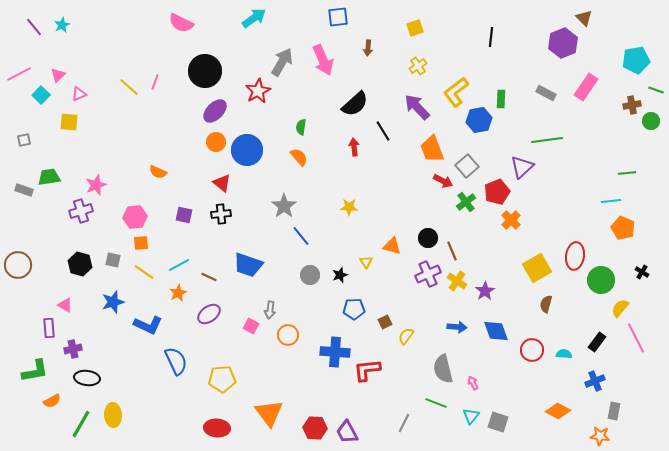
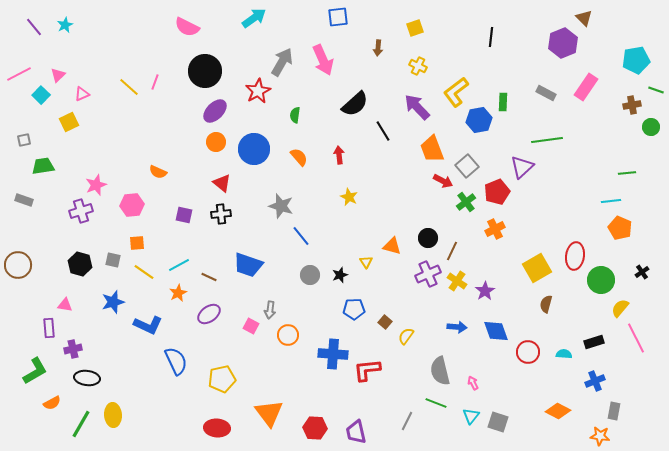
pink semicircle at (181, 23): moved 6 px right, 4 px down
cyan star at (62, 25): moved 3 px right
brown arrow at (368, 48): moved 10 px right
yellow cross at (418, 66): rotated 30 degrees counterclockwise
pink triangle at (79, 94): moved 3 px right
green rectangle at (501, 99): moved 2 px right, 3 px down
green circle at (651, 121): moved 6 px down
yellow square at (69, 122): rotated 30 degrees counterclockwise
green semicircle at (301, 127): moved 6 px left, 12 px up
red arrow at (354, 147): moved 15 px left, 8 px down
blue circle at (247, 150): moved 7 px right, 1 px up
green trapezoid at (49, 177): moved 6 px left, 11 px up
gray rectangle at (24, 190): moved 10 px down
gray star at (284, 206): moved 3 px left; rotated 20 degrees counterclockwise
yellow star at (349, 207): moved 10 px up; rotated 24 degrees clockwise
pink hexagon at (135, 217): moved 3 px left, 12 px up
orange cross at (511, 220): moved 16 px left, 9 px down; rotated 18 degrees clockwise
orange pentagon at (623, 228): moved 3 px left
orange square at (141, 243): moved 4 px left
brown line at (452, 251): rotated 48 degrees clockwise
black cross at (642, 272): rotated 24 degrees clockwise
pink triangle at (65, 305): rotated 21 degrees counterclockwise
brown square at (385, 322): rotated 24 degrees counterclockwise
black rectangle at (597, 342): moved 3 px left; rotated 36 degrees clockwise
red circle at (532, 350): moved 4 px left, 2 px down
blue cross at (335, 352): moved 2 px left, 2 px down
gray semicircle at (443, 369): moved 3 px left, 2 px down
green L-shape at (35, 371): rotated 20 degrees counterclockwise
yellow pentagon at (222, 379): rotated 8 degrees counterclockwise
orange semicircle at (52, 401): moved 2 px down
gray line at (404, 423): moved 3 px right, 2 px up
purple trapezoid at (347, 432): moved 9 px right; rotated 15 degrees clockwise
